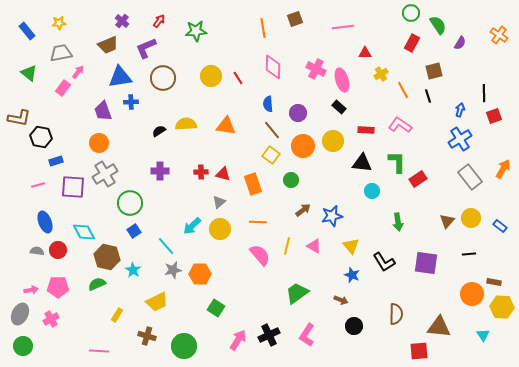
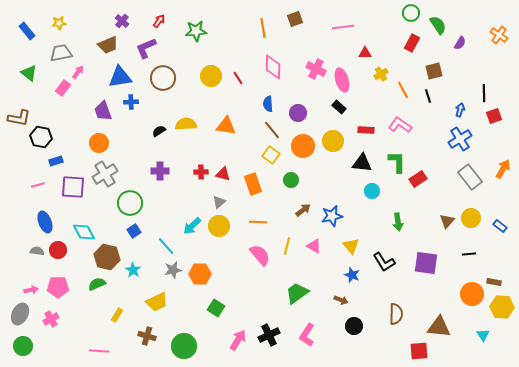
yellow circle at (220, 229): moved 1 px left, 3 px up
